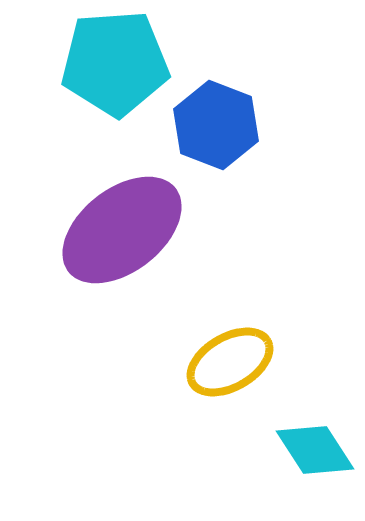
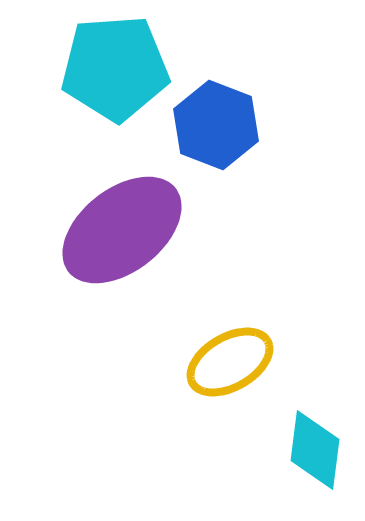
cyan pentagon: moved 5 px down
cyan diamond: rotated 40 degrees clockwise
